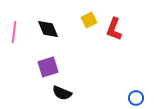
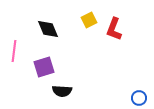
pink line: moved 19 px down
purple square: moved 4 px left
black semicircle: moved 2 px up; rotated 18 degrees counterclockwise
blue circle: moved 3 px right
